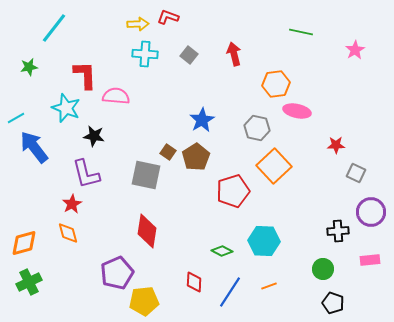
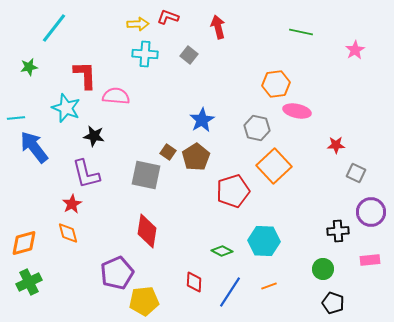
red arrow at (234, 54): moved 16 px left, 27 px up
cyan line at (16, 118): rotated 24 degrees clockwise
